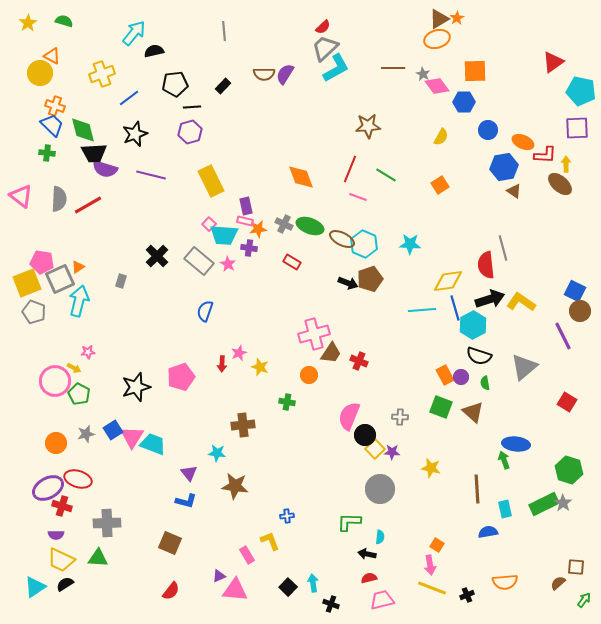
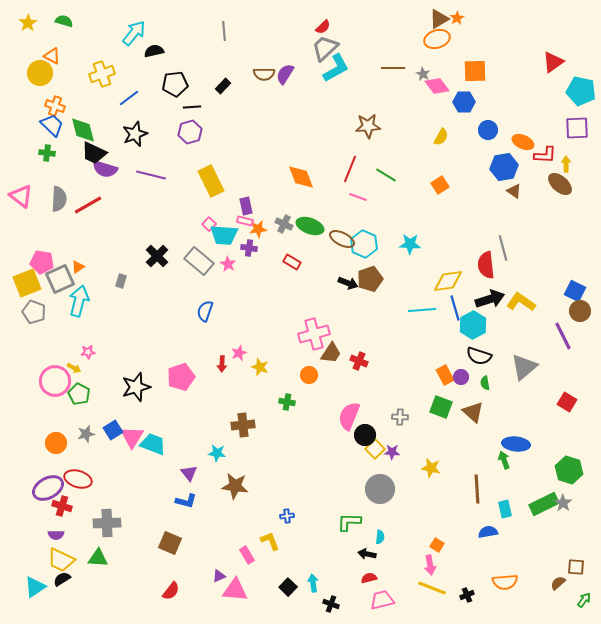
black trapezoid at (94, 153): rotated 28 degrees clockwise
black semicircle at (65, 584): moved 3 px left, 5 px up
